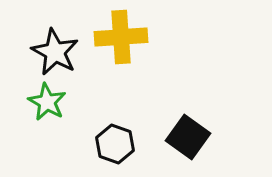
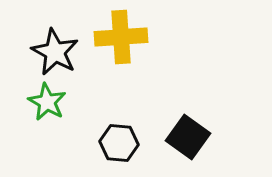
black hexagon: moved 4 px right, 1 px up; rotated 15 degrees counterclockwise
